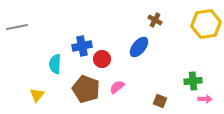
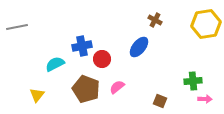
cyan semicircle: rotated 60 degrees clockwise
